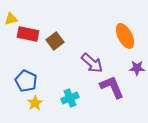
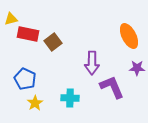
orange ellipse: moved 4 px right
brown square: moved 2 px left, 1 px down
purple arrow: rotated 50 degrees clockwise
blue pentagon: moved 1 px left, 2 px up
cyan cross: rotated 24 degrees clockwise
